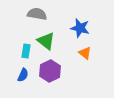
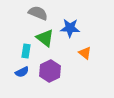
gray semicircle: moved 1 px right, 1 px up; rotated 12 degrees clockwise
blue star: moved 10 px left; rotated 12 degrees counterclockwise
green triangle: moved 1 px left, 3 px up
blue semicircle: moved 1 px left, 3 px up; rotated 40 degrees clockwise
